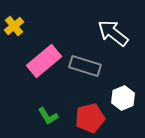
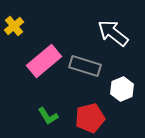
white hexagon: moved 1 px left, 9 px up
